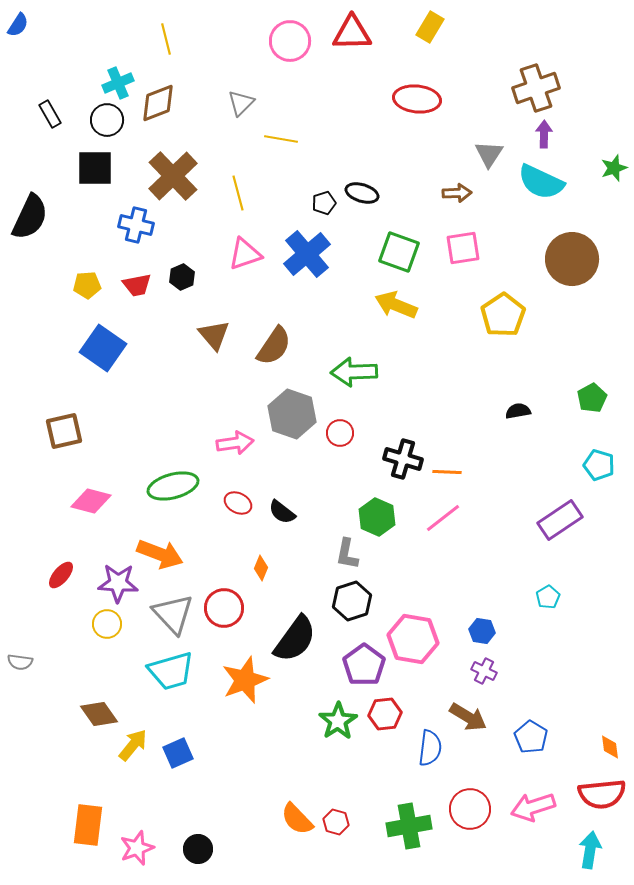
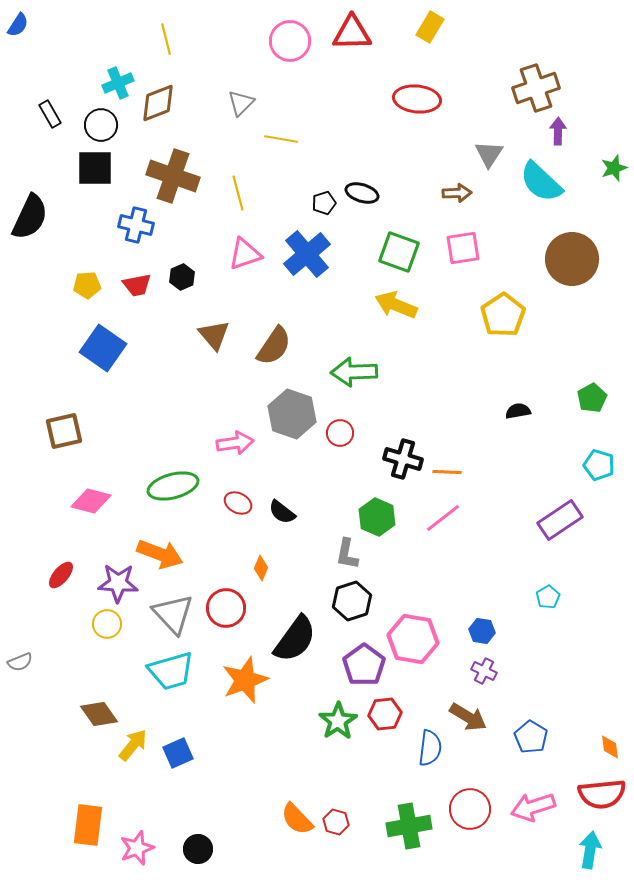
black circle at (107, 120): moved 6 px left, 5 px down
purple arrow at (544, 134): moved 14 px right, 3 px up
brown cross at (173, 176): rotated 27 degrees counterclockwise
cyan semicircle at (541, 182): rotated 18 degrees clockwise
red circle at (224, 608): moved 2 px right
gray semicircle at (20, 662): rotated 30 degrees counterclockwise
